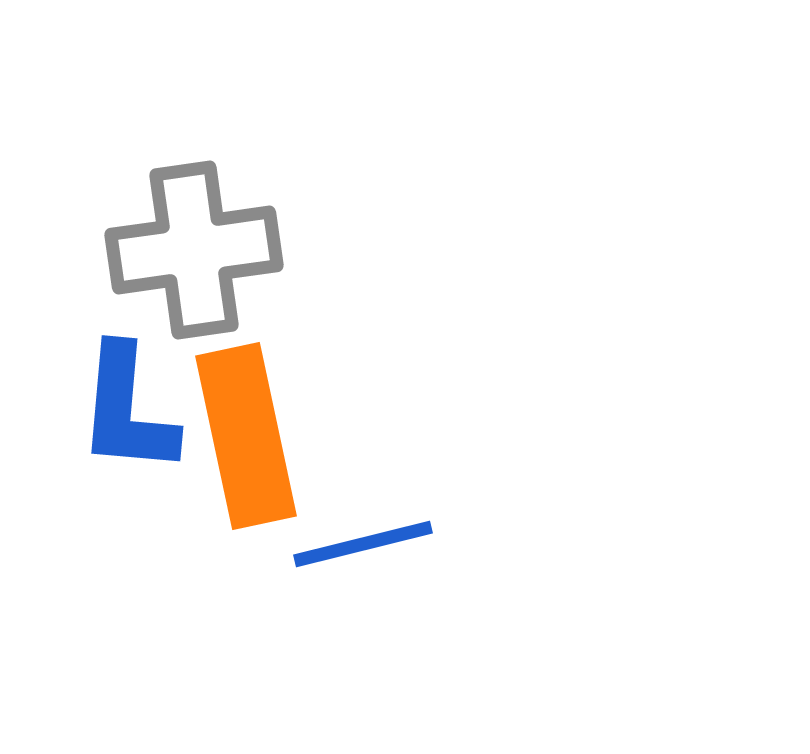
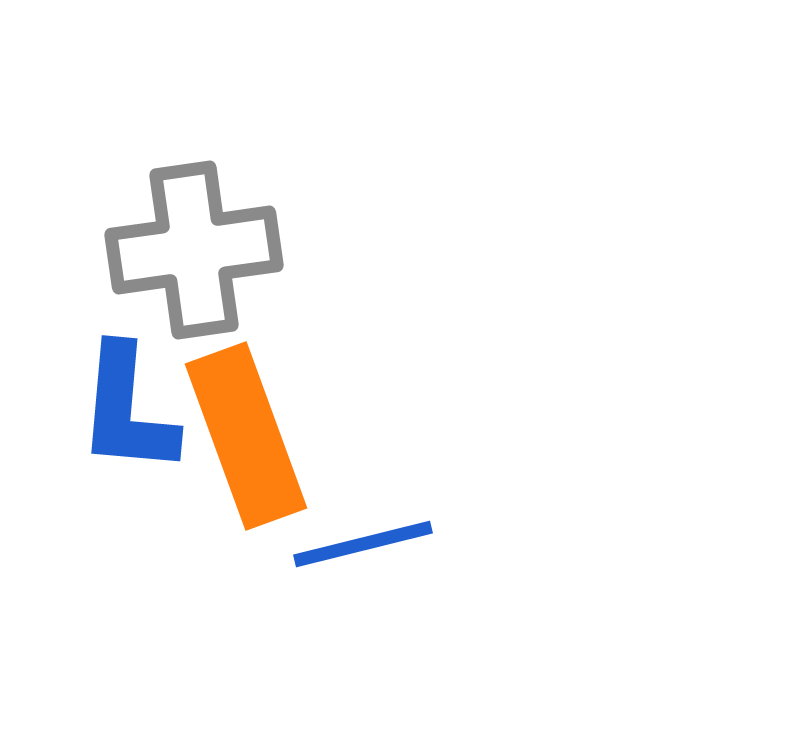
orange rectangle: rotated 8 degrees counterclockwise
